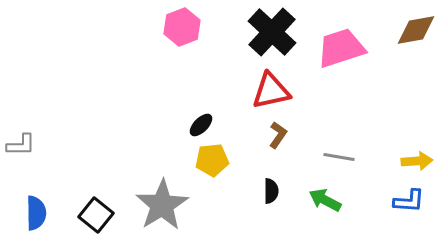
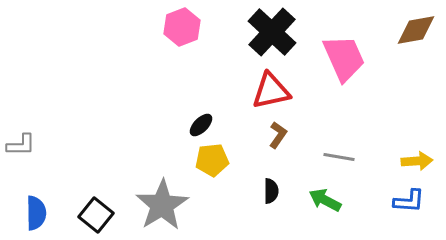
pink trapezoid: moved 3 px right, 10 px down; rotated 84 degrees clockwise
